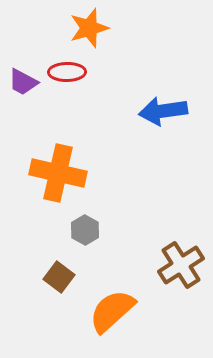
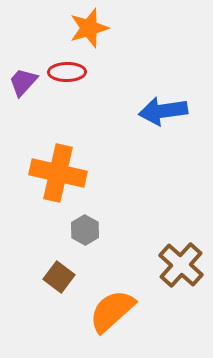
purple trapezoid: rotated 104 degrees clockwise
brown cross: rotated 15 degrees counterclockwise
